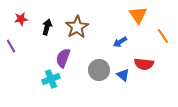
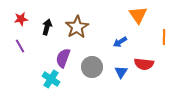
orange line: moved 1 px right, 1 px down; rotated 35 degrees clockwise
purple line: moved 9 px right
gray circle: moved 7 px left, 3 px up
blue triangle: moved 2 px left, 3 px up; rotated 24 degrees clockwise
cyan cross: rotated 36 degrees counterclockwise
